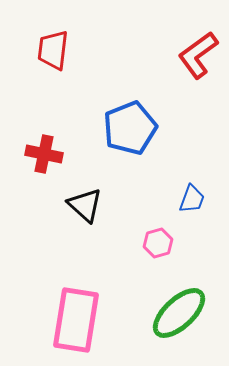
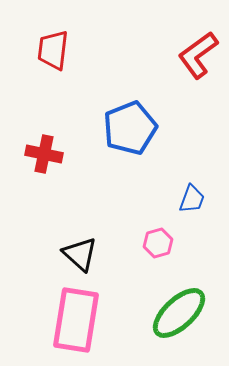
black triangle: moved 5 px left, 49 px down
